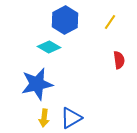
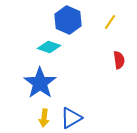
blue hexagon: moved 3 px right; rotated 8 degrees counterclockwise
cyan diamond: rotated 10 degrees counterclockwise
blue star: moved 3 px right, 1 px up; rotated 24 degrees counterclockwise
